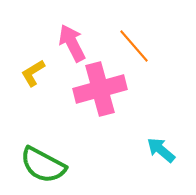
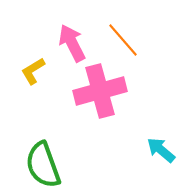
orange line: moved 11 px left, 6 px up
yellow L-shape: moved 2 px up
pink cross: moved 2 px down
green semicircle: rotated 42 degrees clockwise
